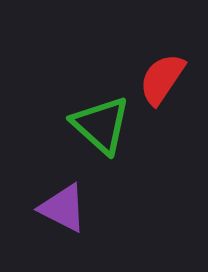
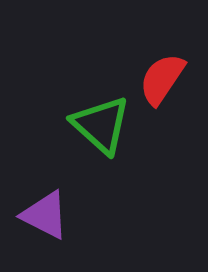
purple triangle: moved 18 px left, 7 px down
